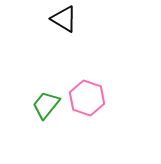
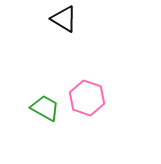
green trapezoid: moved 1 px left, 3 px down; rotated 80 degrees clockwise
